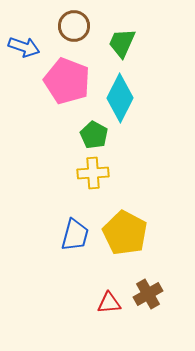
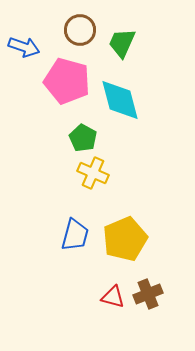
brown circle: moved 6 px right, 4 px down
pink pentagon: rotated 6 degrees counterclockwise
cyan diamond: moved 2 px down; rotated 42 degrees counterclockwise
green pentagon: moved 11 px left, 3 px down
yellow cross: rotated 28 degrees clockwise
yellow pentagon: moved 6 px down; rotated 21 degrees clockwise
brown cross: rotated 8 degrees clockwise
red triangle: moved 4 px right, 6 px up; rotated 20 degrees clockwise
